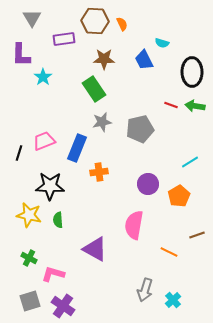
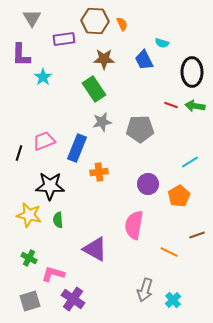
gray pentagon: rotated 12 degrees clockwise
purple cross: moved 10 px right, 7 px up
